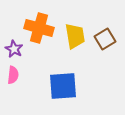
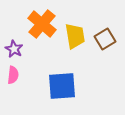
orange cross: moved 3 px right, 4 px up; rotated 24 degrees clockwise
blue square: moved 1 px left
